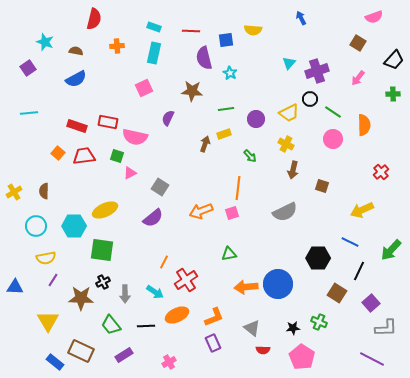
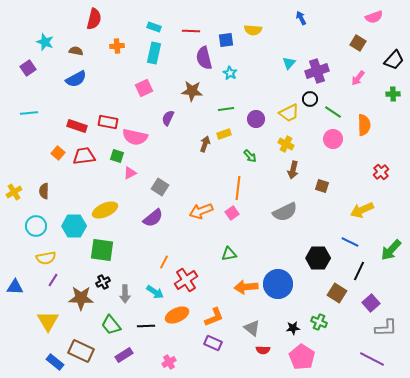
pink square at (232, 213): rotated 16 degrees counterclockwise
purple rectangle at (213, 343): rotated 42 degrees counterclockwise
